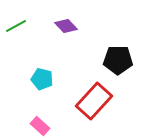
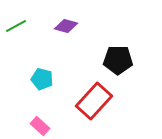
purple diamond: rotated 30 degrees counterclockwise
